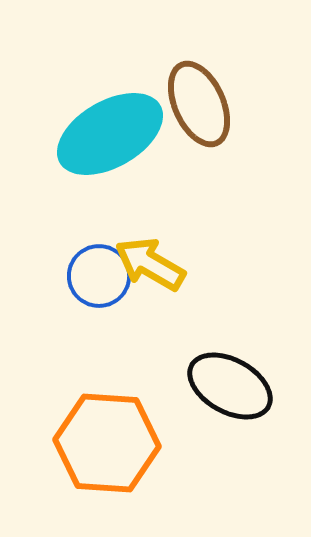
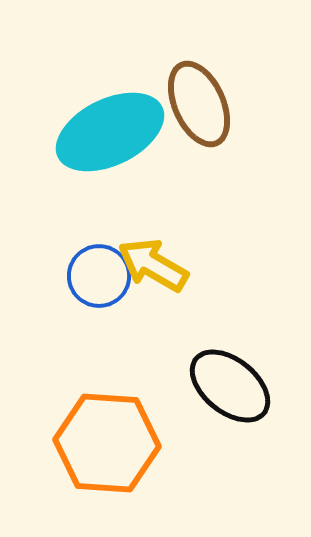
cyan ellipse: moved 2 px up; rotated 4 degrees clockwise
yellow arrow: moved 3 px right, 1 px down
black ellipse: rotated 10 degrees clockwise
